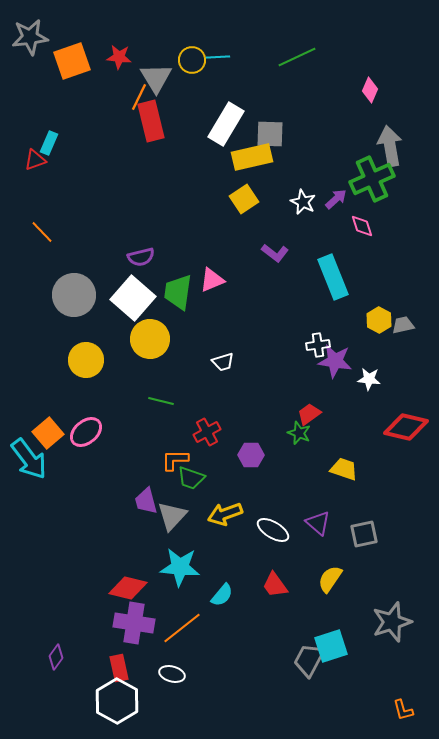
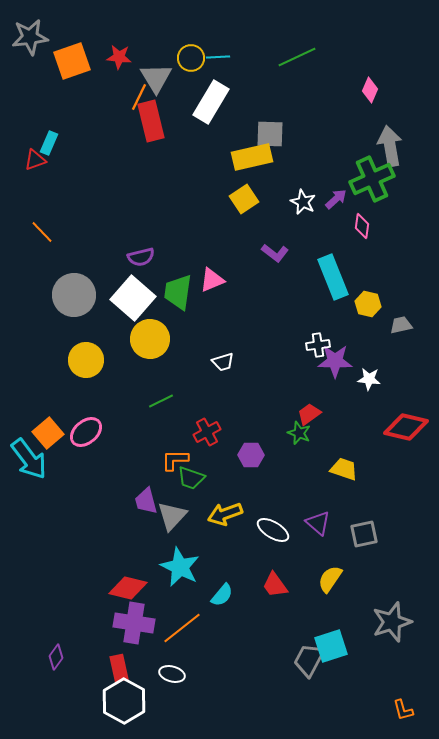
yellow circle at (192, 60): moved 1 px left, 2 px up
white rectangle at (226, 124): moved 15 px left, 22 px up
pink diamond at (362, 226): rotated 25 degrees clockwise
yellow hexagon at (379, 320): moved 11 px left, 16 px up; rotated 15 degrees counterclockwise
gray trapezoid at (403, 325): moved 2 px left
purple star at (335, 361): rotated 8 degrees counterclockwise
green line at (161, 401): rotated 40 degrees counterclockwise
cyan star at (180, 567): rotated 21 degrees clockwise
white hexagon at (117, 701): moved 7 px right
